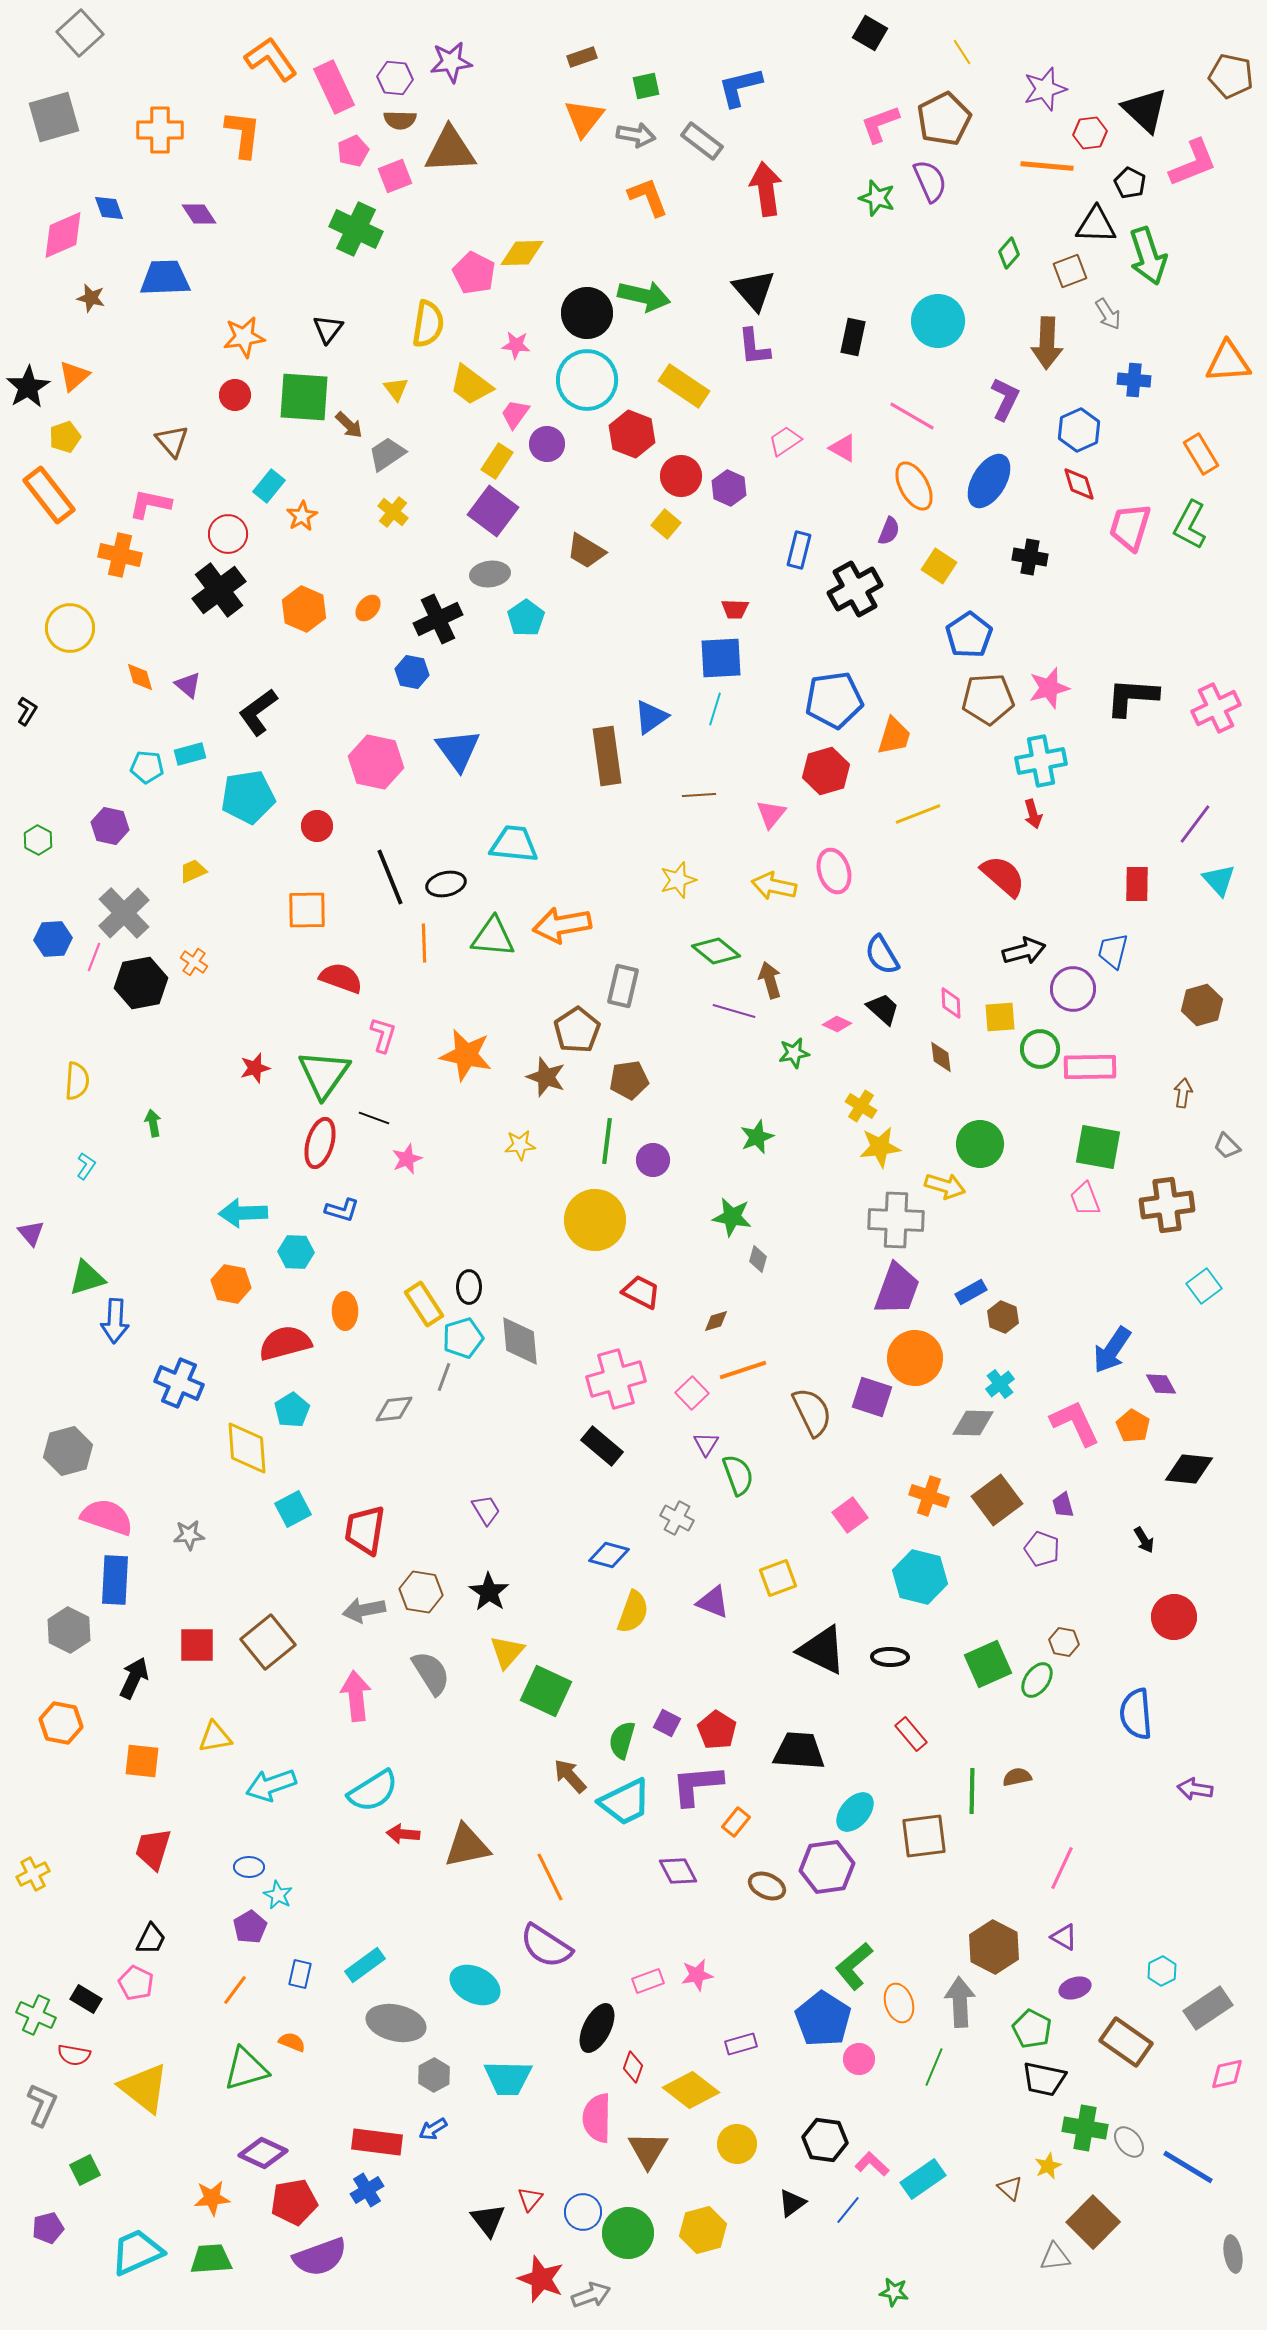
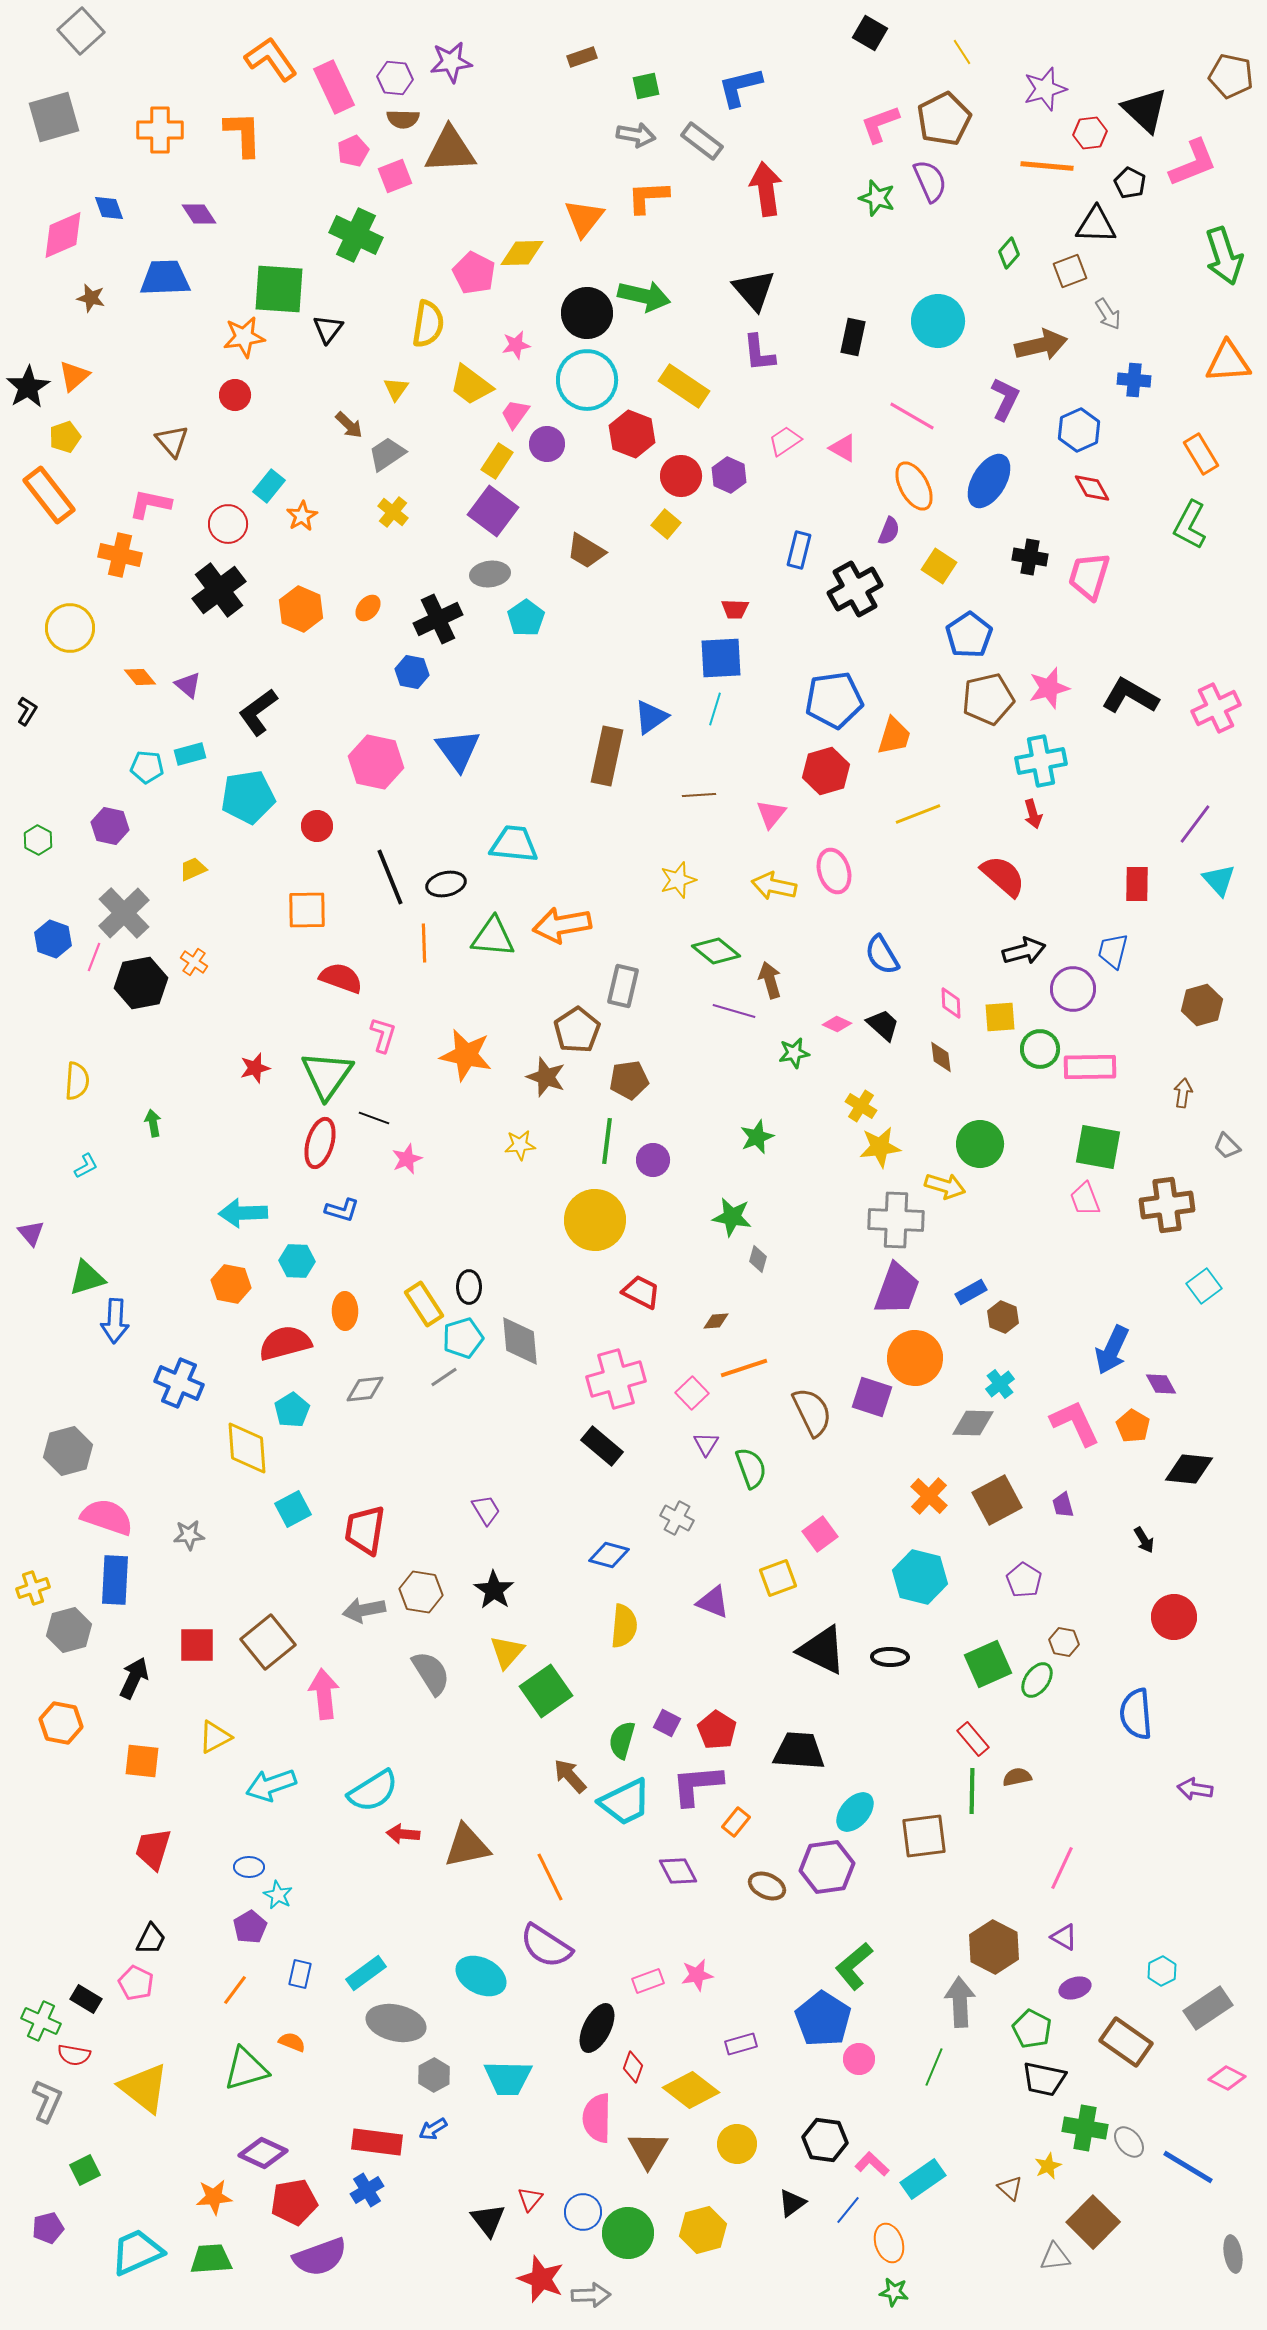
gray square at (80, 33): moved 1 px right, 2 px up
orange triangle at (584, 118): moved 100 px down
brown semicircle at (400, 120): moved 3 px right, 1 px up
orange L-shape at (243, 134): rotated 9 degrees counterclockwise
orange L-shape at (648, 197): rotated 72 degrees counterclockwise
green cross at (356, 229): moved 6 px down
green arrow at (1148, 256): moved 76 px right
brown arrow at (1047, 343): moved 6 px left, 2 px down; rotated 105 degrees counterclockwise
pink star at (516, 345): rotated 16 degrees counterclockwise
purple L-shape at (754, 347): moved 5 px right, 6 px down
yellow triangle at (396, 389): rotated 12 degrees clockwise
green square at (304, 397): moved 25 px left, 108 px up
red diamond at (1079, 484): moved 13 px right, 4 px down; rotated 12 degrees counterclockwise
purple hexagon at (729, 488): moved 13 px up
pink trapezoid at (1130, 527): moved 41 px left, 49 px down
red circle at (228, 534): moved 10 px up
orange hexagon at (304, 609): moved 3 px left
orange diamond at (140, 677): rotated 24 degrees counterclockwise
black L-shape at (1132, 697): moved 2 px left, 1 px up; rotated 26 degrees clockwise
brown pentagon at (988, 699): rotated 9 degrees counterclockwise
brown rectangle at (607, 756): rotated 20 degrees clockwise
yellow trapezoid at (193, 871): moved 2 px up
blue hexagon at (53, 939): rotated 24 degrees clockwise
black trapezoid at (883, 1009): moved 16 px down
green triangle at (324, 1074): moved 3 px right, 1 px down
cyan L-shape at (86, 1166): rotated 28 degrees clockwise
cyan hexagon at (296, 1252): moved 1 px right, 9 px down
brown diamond at (716, 1321): rotated 12 degrees clockwise
blue arrow at (1112, 1350): rotated 9 degrees counterclockwise
orange line at (743, 1370): moved 1 px right, 2 px up
gray line at (444, 1377): rotated 36 degrees clockwise
gray diamond at (394, 1409): moved 29 px left, 20 px up
green semicircle at (738, 1475): moved 13 px right, 7 px up
orange cross at (929, 1496): rotated 24 degrees clockwise
brown square at (997, 1500): rotated 9 degrees clockwise
pink square at (850, 1515): moved 30 px left, 19 px down
purple pentagon at (1042, 1549): moved 18 px left, 31 px down; rotated 12 degrees clockwise
black star at (489, 1592): moved 5 px right, 2 px up
yellow semicircle at (633, 1612): moved 9 px left, 14 px down; rotated 15 degrees counterclockwise
gray hexagon at (69, 1630): rotated 18 degrees clockwise
green square at (546, 1691): rotated 30 degrees clockwise
pink arrow at (356, 1696): moved 32 px left, 2 px up
red rectangle at (911, 1734): moved 62 px right, 5 px down
yellow triangle at (215, 1737): rotated 18 degrees counterclockwise
yellow cross at (33, 1874): moved 286 px up; rotated 8 degrees clockwise
cyan rectangle at (365, 1965): moved 1 px right, 8 px down
cyan ellipse at (475, 1985): moved 6 px right, 9 px up
orange ellipse at (899, 2003): moved 10 px left, 240 px down
green cross at (36, 2015): moved 5 px right, 6 px down
pink diamond at (1227, 2074): moved 4 px down; rotated 39 degrees clockwise
gray L-shape at (42, 2105): moved 5 px right, 4 px up
orange star at (212, 2198): moved 2 px right, 1 px up
gray arrow at (591, 2295): rotated 18 degrees clockwise
